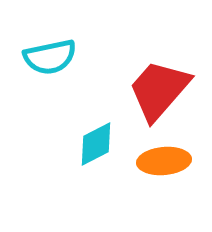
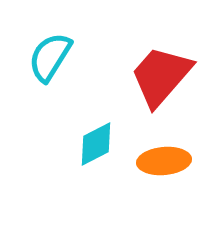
cyan semicircle: rotated 134 degrees clockwise
red trapezoid: moved 2 px right, 14 px up
